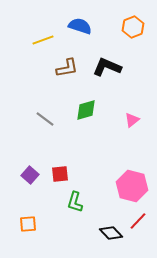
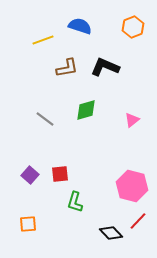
black L-shape: moved 2 px left
